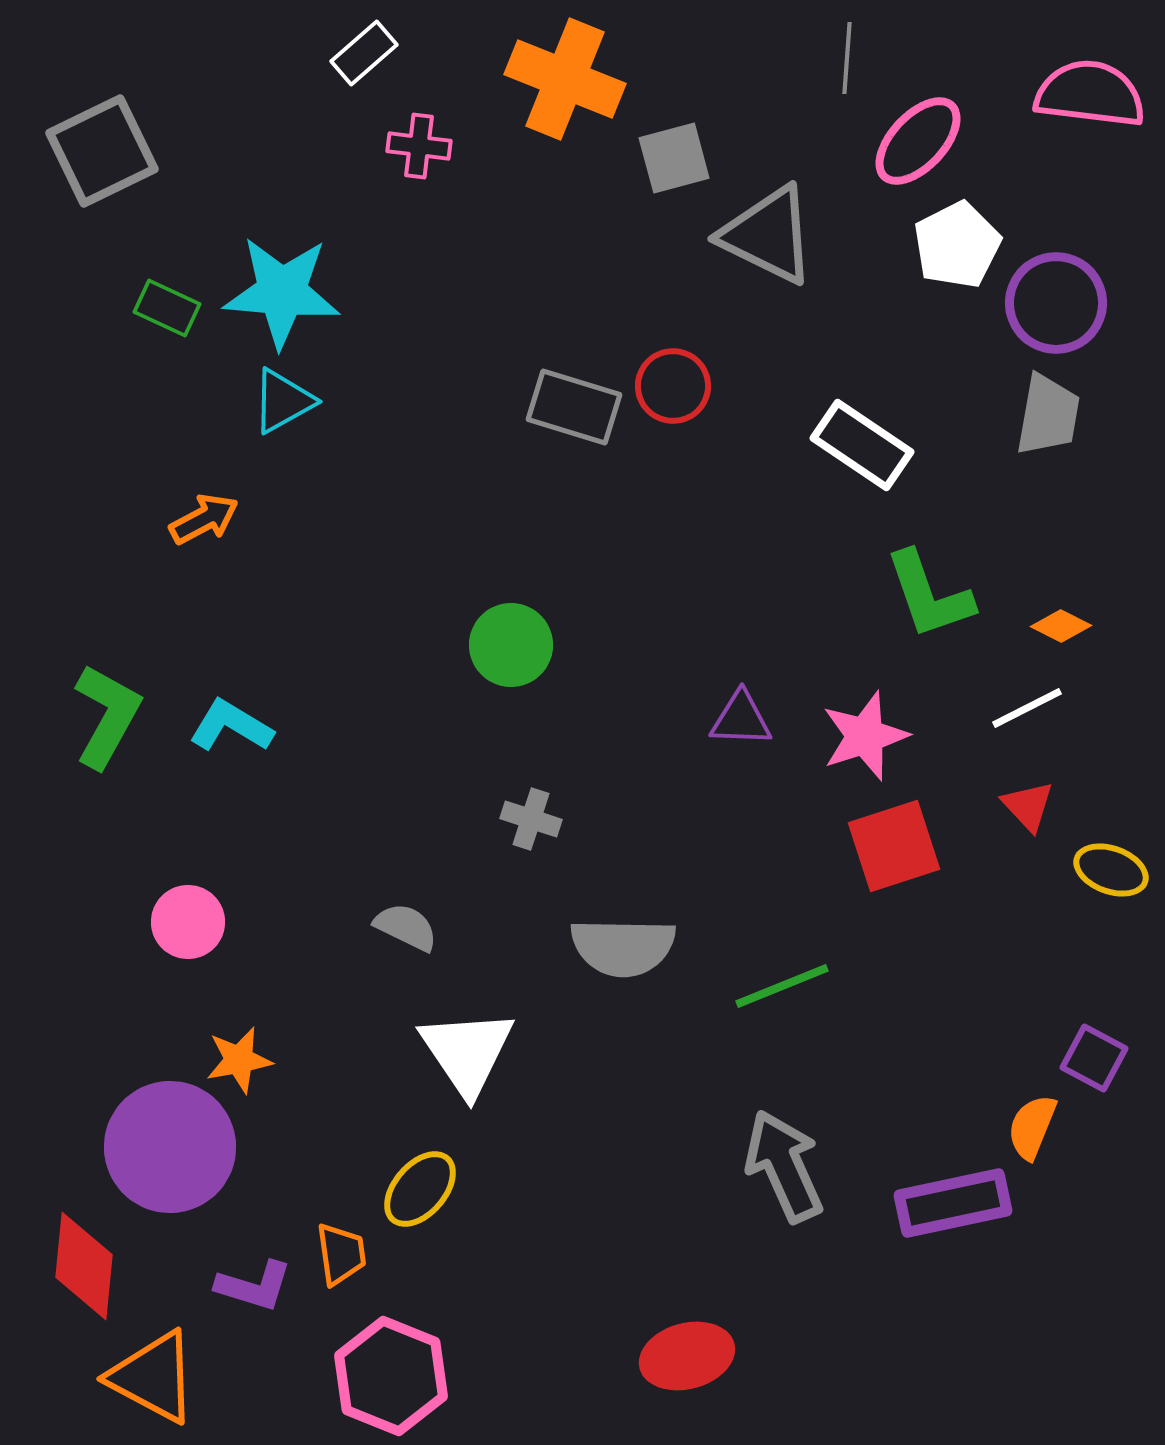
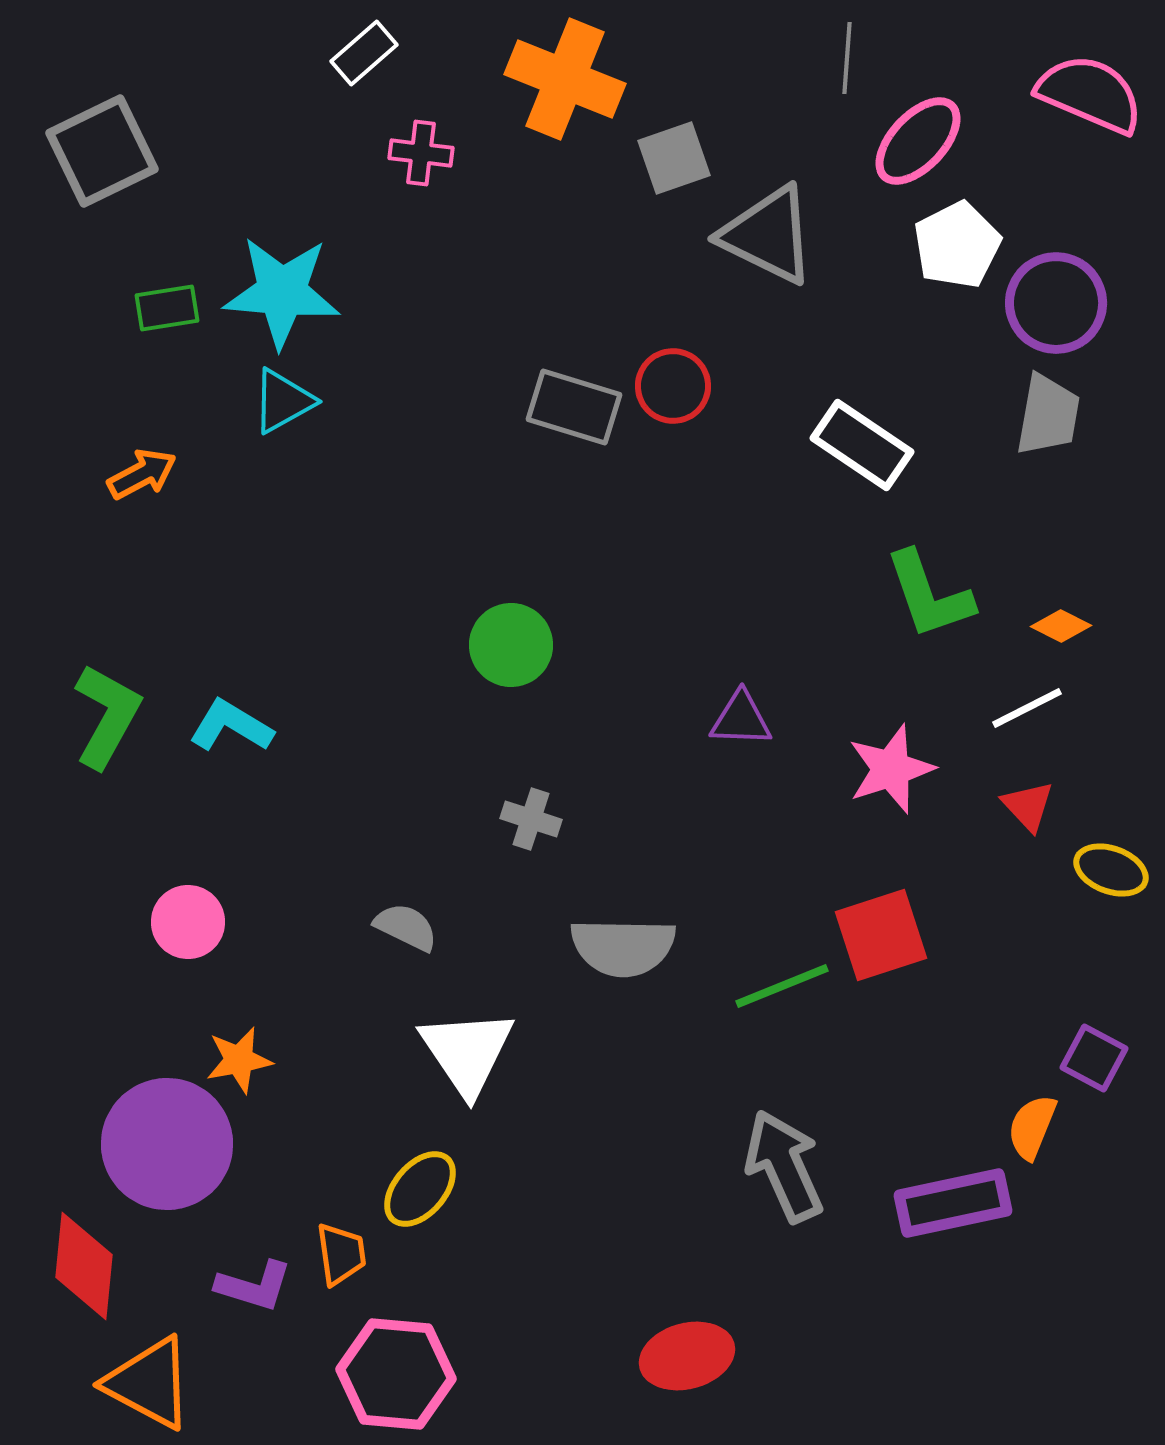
pink semicircle at (1090, 94): rotated 16 degrees clockwise
pink cross at (419, 146): moved 2 px right, 7 px down
gray square at (674, 158): rotated 4 degrees counterclockwise
green rectangle at (167, 308): rotated 34 degrees counterclockwise
orange arrow at (204, 519): moved 62 px left, 45 px up
pink star at (865, 736): moved 26 px right, 33 px down
red square at (894, 846): moved 13 px left, 89 px down
purple circle at (170, 1147): moved 3 px left, 3 px up
pink hexagon at (391, 1376): moved 5 px right, 2 px up; rotated 17 degrees counterclockwise
orange triangle at (153, 1377): moved 4 px left, 6 px down
